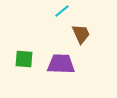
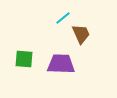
cyan line: moved 1 px right, 7 px down
